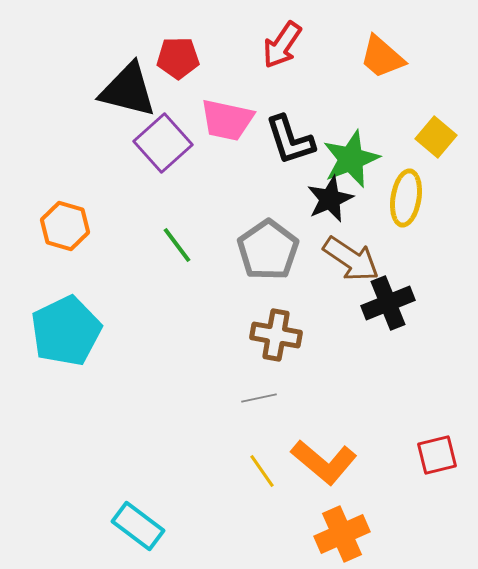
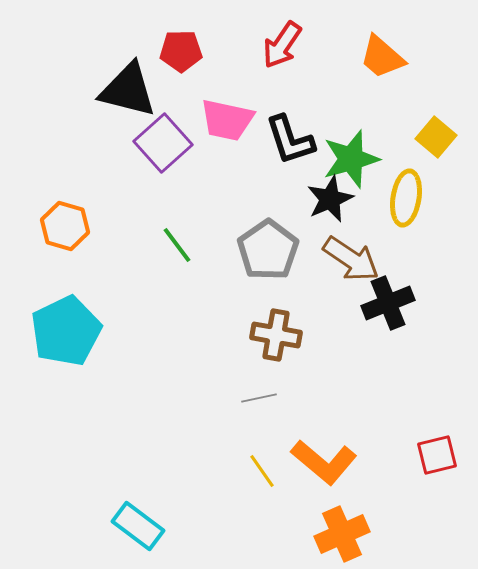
red pentagon: moved 3 px right, 7 px up
green star: rotated 6 degrees clockwise
